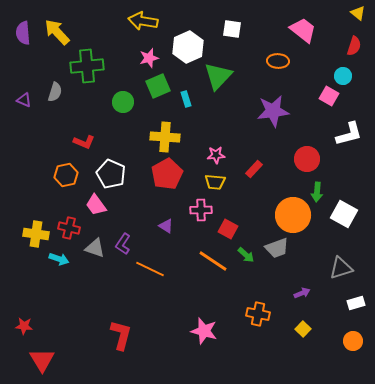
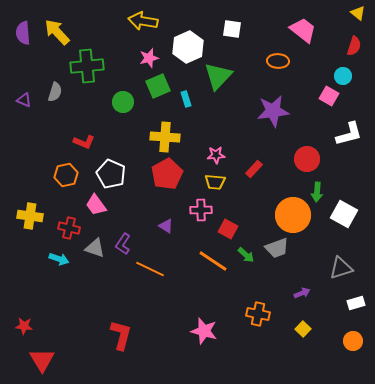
yellow cross at (36, 234): moved 6 px left, 18 px up
